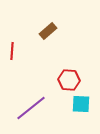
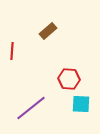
red hexagon: moved 1 px up
